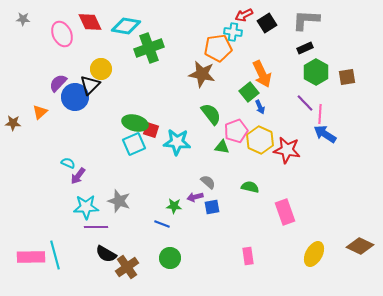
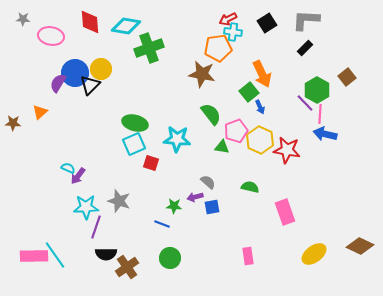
red arrow at (244, 15): moved 16 px left, 4 px down
red diamond at (90, 22): rotated 20 degrees clockwise
pink ellipse at (62, 34): moved 11 px left, 2 px down; rotated 55 degrees counterclockwise
black rectangle at (305, 48): rotated 21 degrees counterclockwise
green hexagon at (316, 72): moved 1 px right, 18 px down
brown square at (347, 77): rotated 30 degrees counterclockwise
purple semicircle at (58, 83): rotated 12 degrees counterclockwise
blue circle at (75, 97): moved 24 px up
red square at (151, 130): moved 33 px down
blue arrow at (325, 134): rotated 20 degrees counterclockwise
cyan star at (177, 142): moved 3 px up
cyan semicircle at (68, 163): moved 5 px down
purple line at (96, 227): rotated 70 degrees counterclockwise
black semicircle at (106, 254): rotated 30 degrees counterclockwise
yellow ellipse at (314, 254): rotated 25 degrees clockwise
cyan line at (55, 255): rotated 20 degrees counterclockwise
pink rectangle at (31, 257): moved 3 px right, 1 px up
